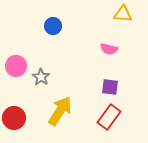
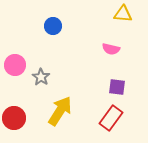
pink semicircle: moved 2 px right
pink circle: moved 1 px left, 1 px up
purple square: moved 7 px right
red rectangle: moved 2 px right, 1 px down
